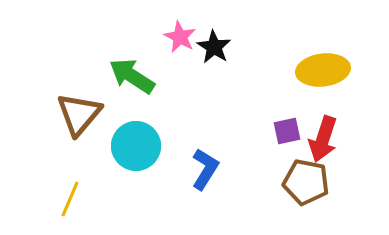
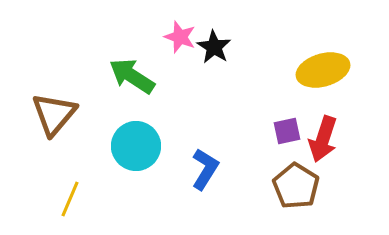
pink star: rotated 8 degrees counterclockwise
yellow ellipse: rotated 9 degrees counterclockwise
brown triangle: moved 25 px left
brown pentagon: moved 10 px left, 4 px down; rotated 21 degrees clockwise
